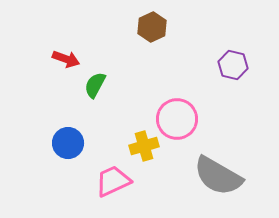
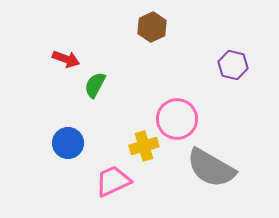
gray semicircle: moved 7 px left, 8 px up
